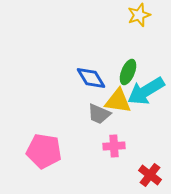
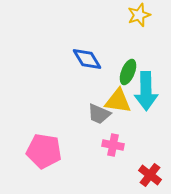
blue diamond: moved 4 px left, 19 px up
cyan arrow: rotated 60 degrees counterclockwise
pink cross: moved 1 px left, 1 px up; rotated 15 degrees clockwise
